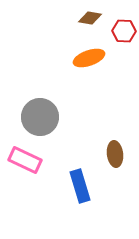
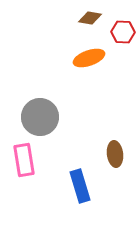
red hexagon: moved 1 px left, 1 px down
pink rectangle: moved 1 px left; rotated 56 degrees clockwise
